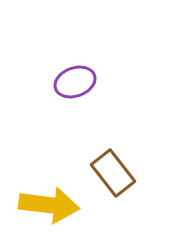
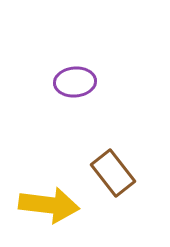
purple ellipse: rotated 15 degrees clockwise
